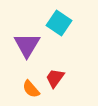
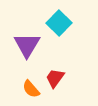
cyan square: rotated 10 degrees clockwise
